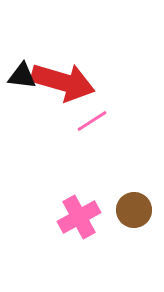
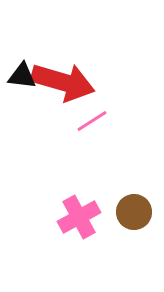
brown circle: moved 2 px down
